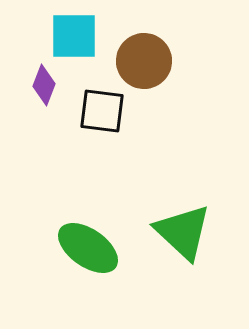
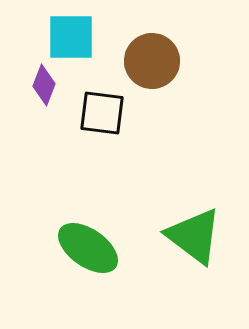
cyan square: moved 3 px left, 1 px down
brown circle: moved 8 px right
black square: moved 2 px down
green triangle: moved 11 px right, 4 px down; rotated 6 degrees counterclockwise
